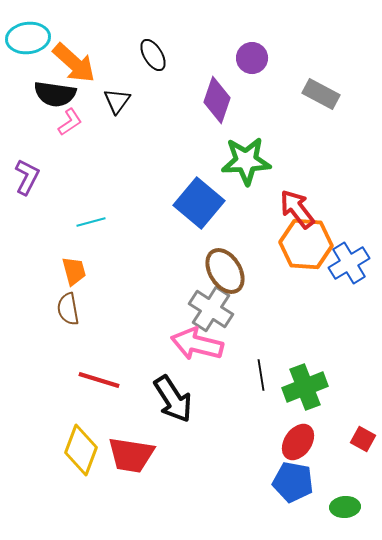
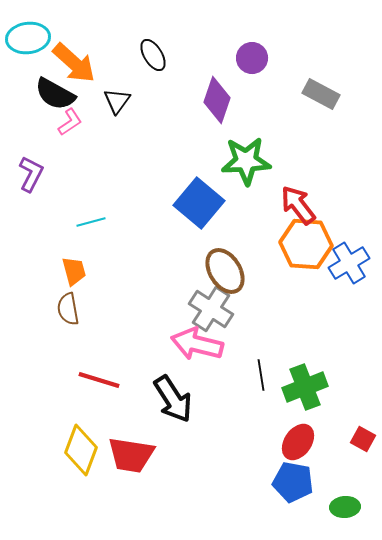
black semicircle: rotated 21 degrees clockwise
purple L-shape: moved 4 px right, 3 px up
red arrow: moved 1 px right, 4 px up
